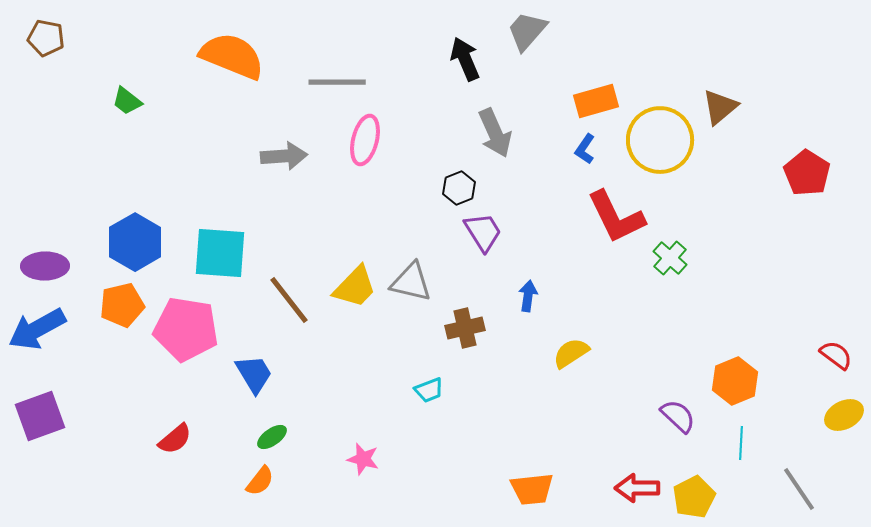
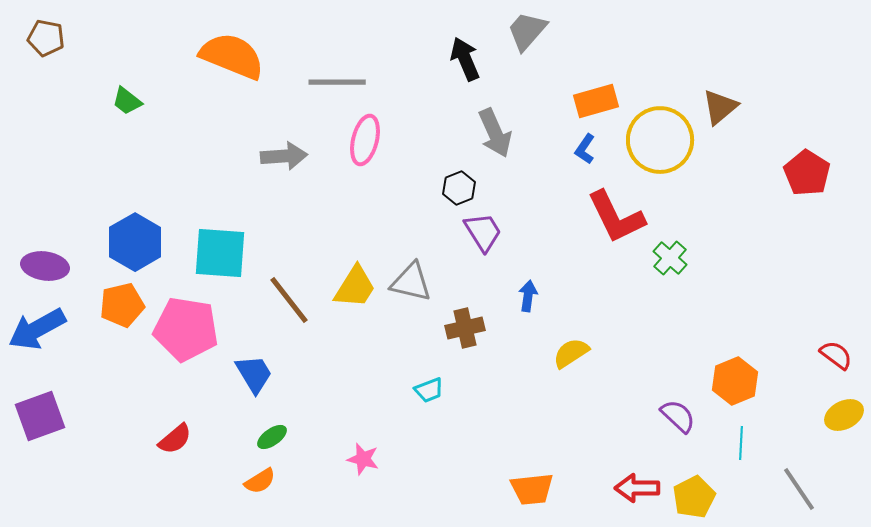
purple ellipse at (45, 266): rotated 9 degrees clockwise
yellow trapezoid at (355, 287): rotated 12 degrees counterclockwise
orange semicircle at (260, 481): rotated 20 degrees clockwise
